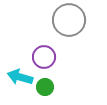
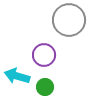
purple circle: moved 2 px up
cyan arrow: moved 3 px left, 1 px up
